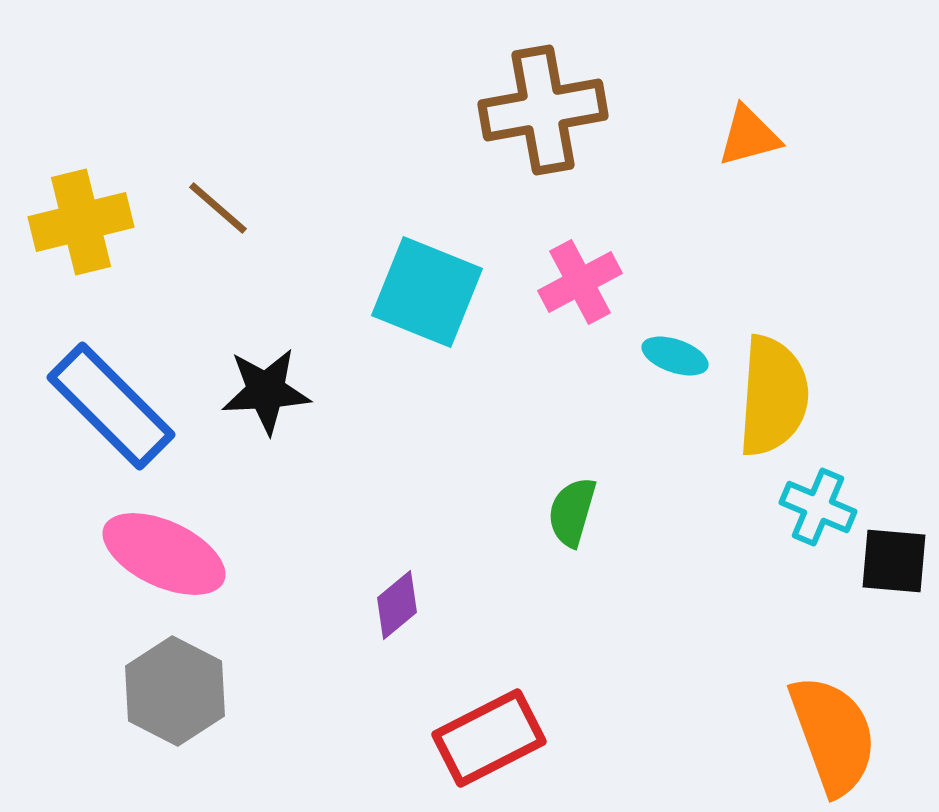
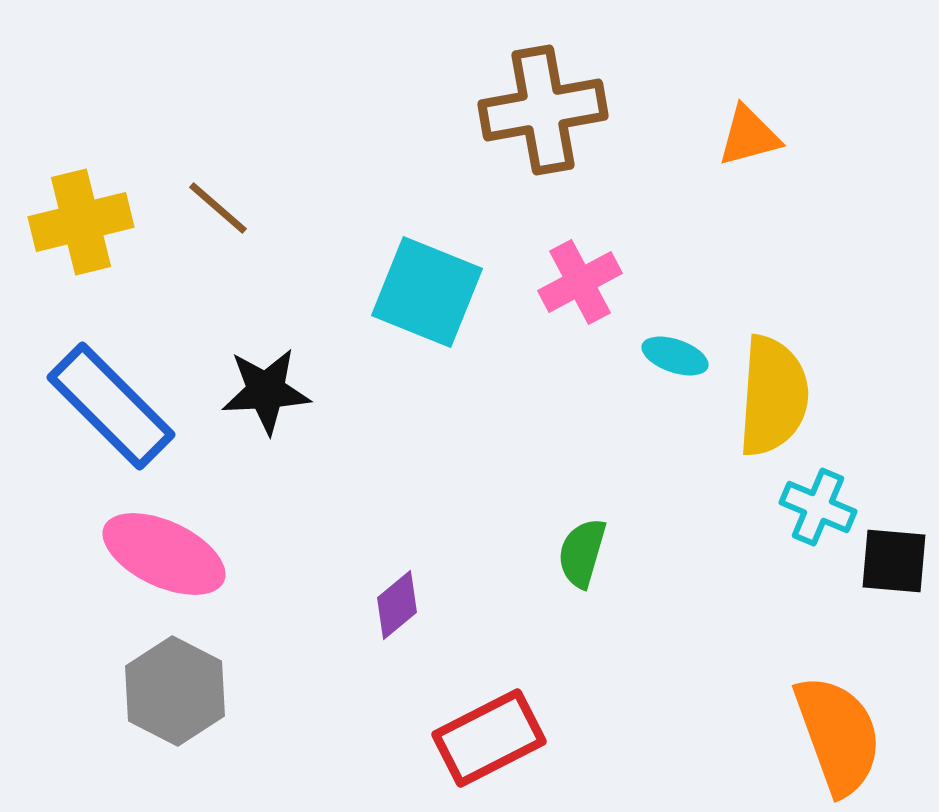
green semicircle: moved 10 px right, 41 px down
orange semicircle: moved 5 px right
